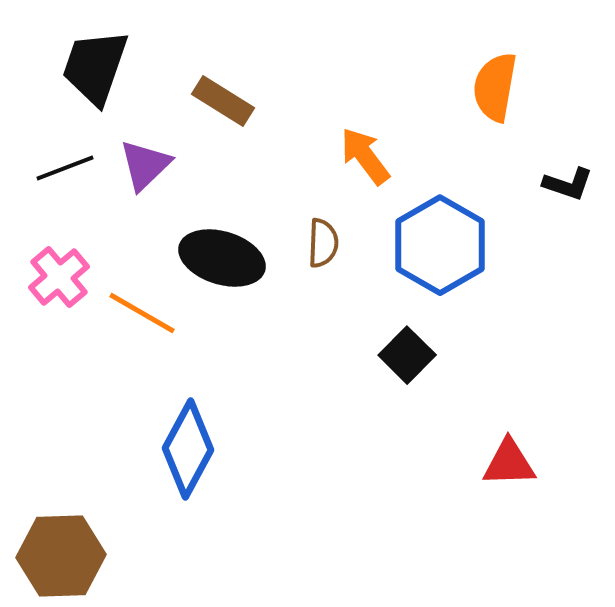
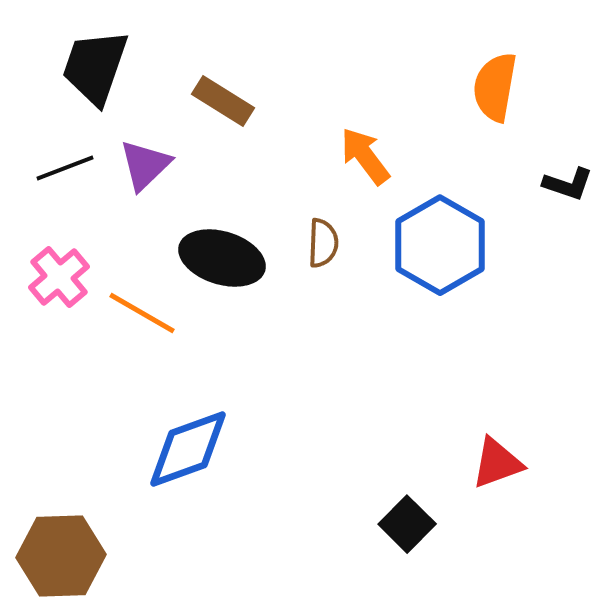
black square: moved 169 px down
blue diamond: rotated 42 degrees clockwise
red triangle: moved 12 px left; rotated 18 degrees counterclockwise
